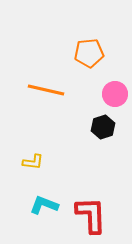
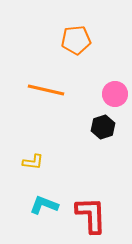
orange pentagon: moved 13 px left, 13 px up
